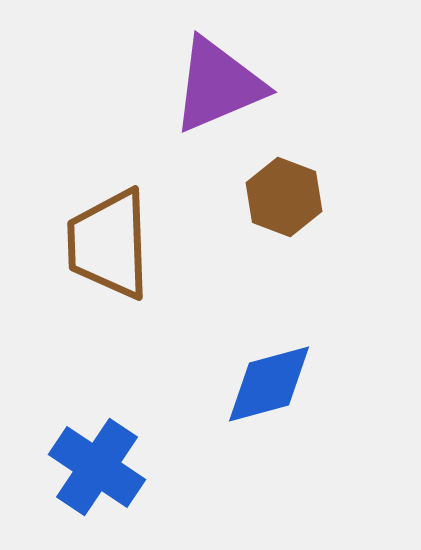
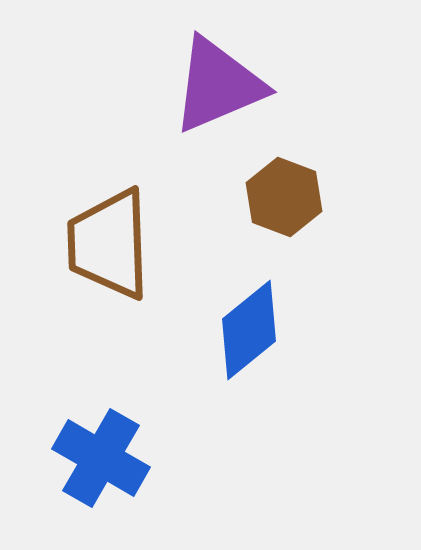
blue diamond: moved 20 px left, 54 px up; rotated 24 degrees counterclockwise
blue cross: moved 4 px right, 9 px up; rotated 4 degrees counterclockwise
